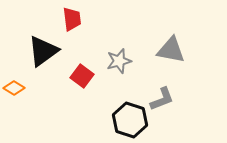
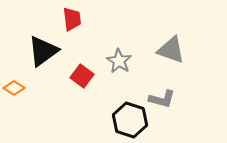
gray triangle: rotated 8 degrees clockwise
gray star: rotated 25 degrees counterclockwise
gray L-shape: rotated 36 degrees clockwise
